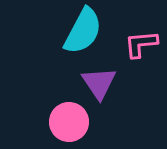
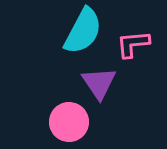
pink L-shape: moved 8 px left
